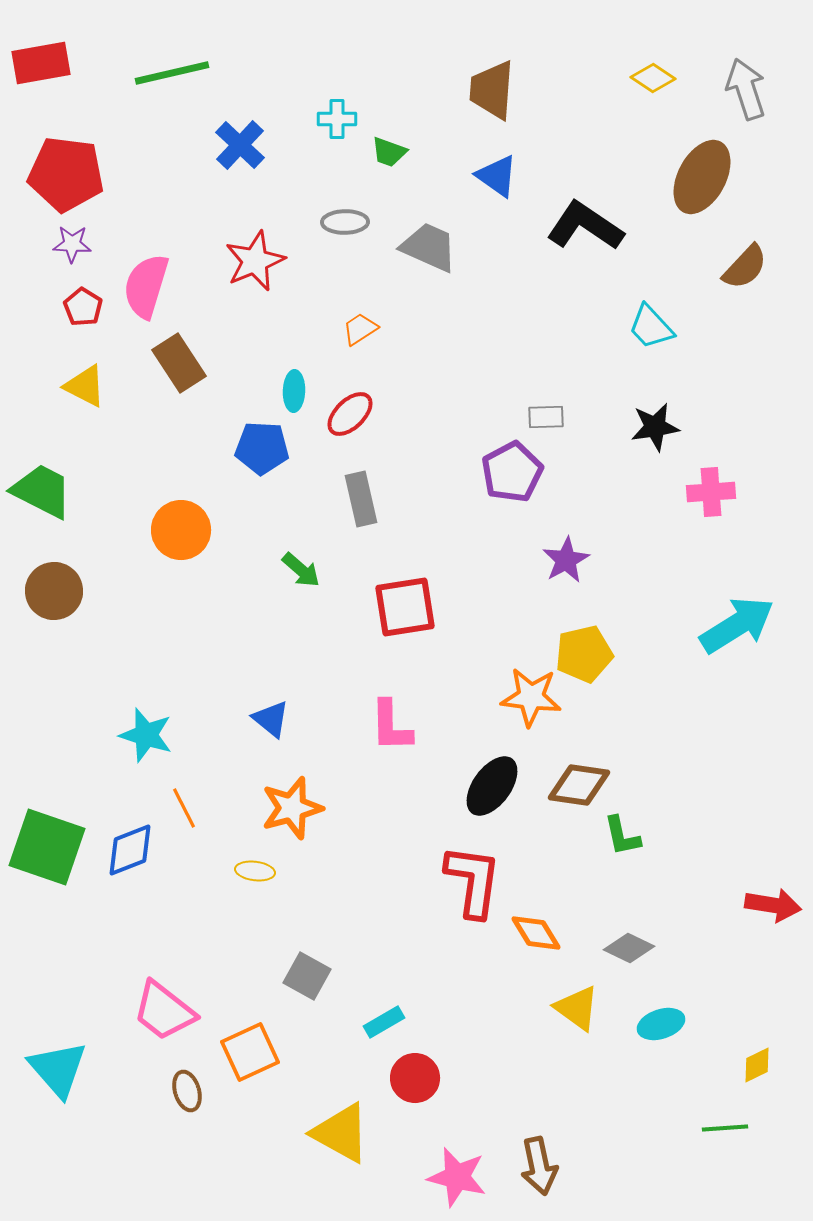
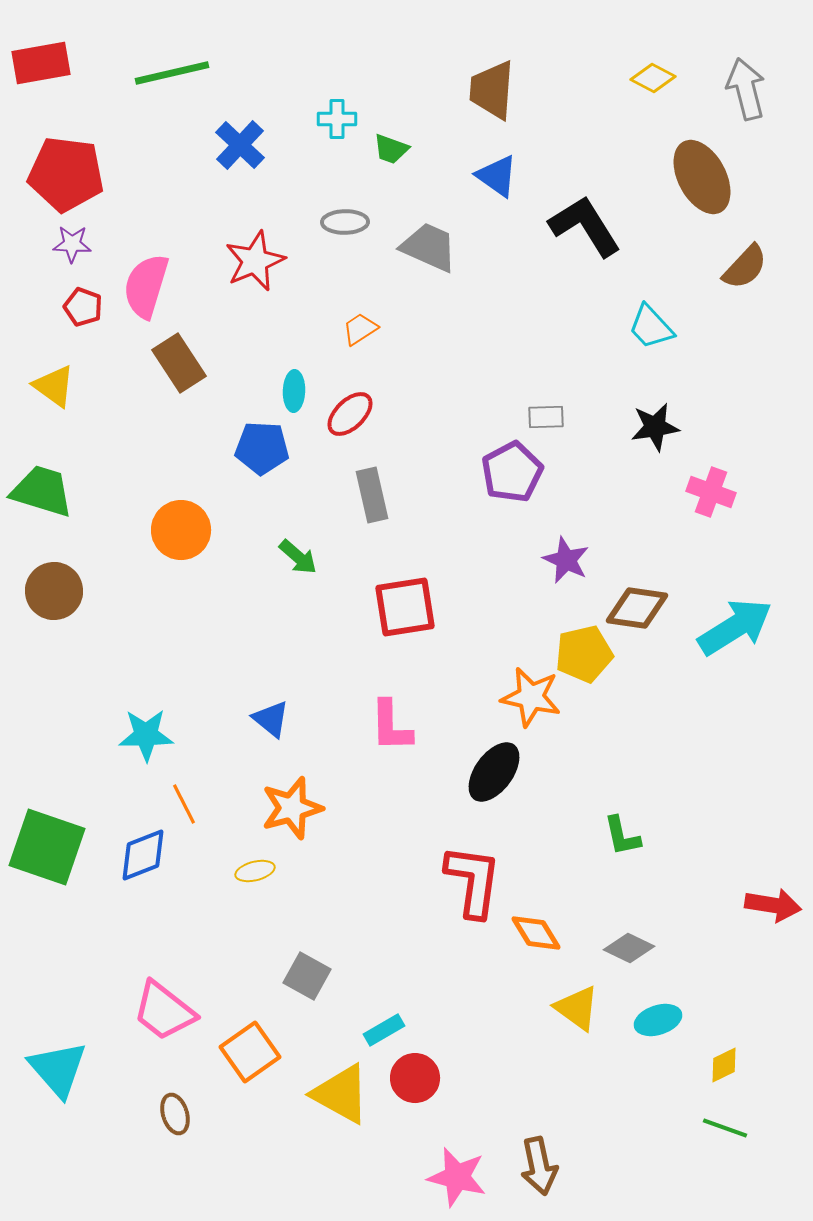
yellow diamond at (653, 78): rotated 6 degrees counterclockwise
gray arrow at (746, 89): rotated 4 degrees clockwise
green trapezoid at (389, 152): moved 2 px right, 3 px up
brown ellipse at (702, 177): rotated 56 degrees counterclockwise
black L-shape at (585, 226): rotated 24 degrees clockwise
red pentagon at (83, 307): rotated 12 degrees counterclockwise
yellow triangle at (85, 386): moved 31 px left; rotated 9 degrees clockwise
green trapezoid at (42, 491): rotated 10 degrees counterclockwise
pink cross at (711, 492): rotated 24 degrees clockwise
gray rectangle at (361, 499): moved 11 px right, 4 px up
purple star at (566, 560): rotated 18 degrees counterclockwise
green arrow at (301, 570): moved 3 px left, 13 px up
cyan arrow at (737, 625): moved 2 px left, 2 px down
orange star at (531, 697): rotated 6 degrees clockwise
cyan star at (146, 735): rotated 18 degrees counterclockwise
brown diamond at (579, 785): moved 58 px right, 177 px up
black ellipse at (492, 786): moved 2 px right, 14 px up
orange line at (184, 808): moved 4 px up
blue diamond at (130, 850): moved 13 px right, 5 px down
yellow ellipse at (255, 871): rotated 21 degrees counterclockwise
cyan rectangle at (384, 1022): moved 8 px down
cyan ellipse at (661, 1024): moved 3 px left, 4 px up
orange square at (250, 1052): rotated 10 degrees counterclockwise
yellow diamond at (757, 1065): moved 33 px left
brown ellipse at (187, 1091): moved 12 px left, 23 px down
green line at (725, 1128): rotated 24 degrees clockwise
yellow triangle at (341, 1133): moved 39 px up
